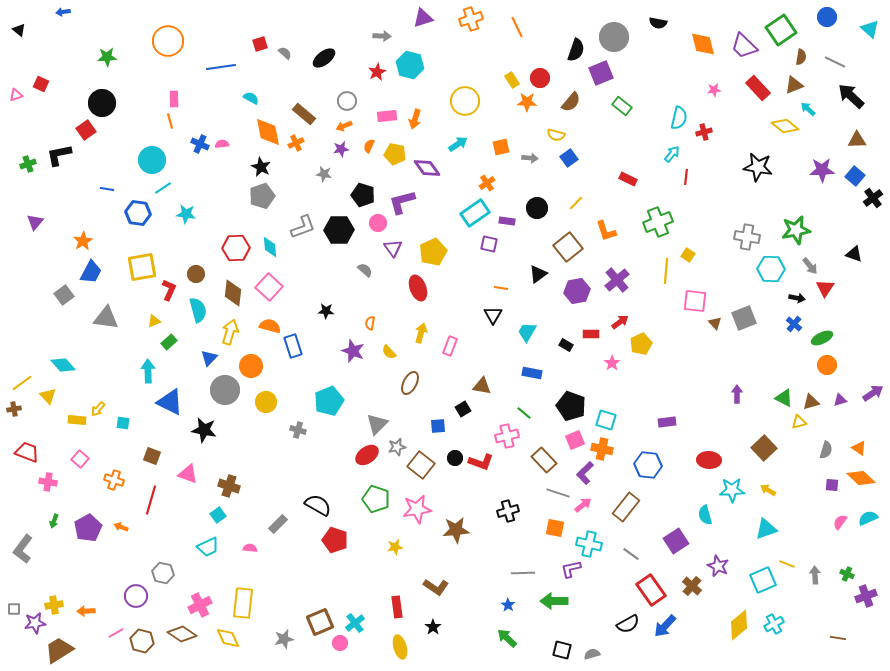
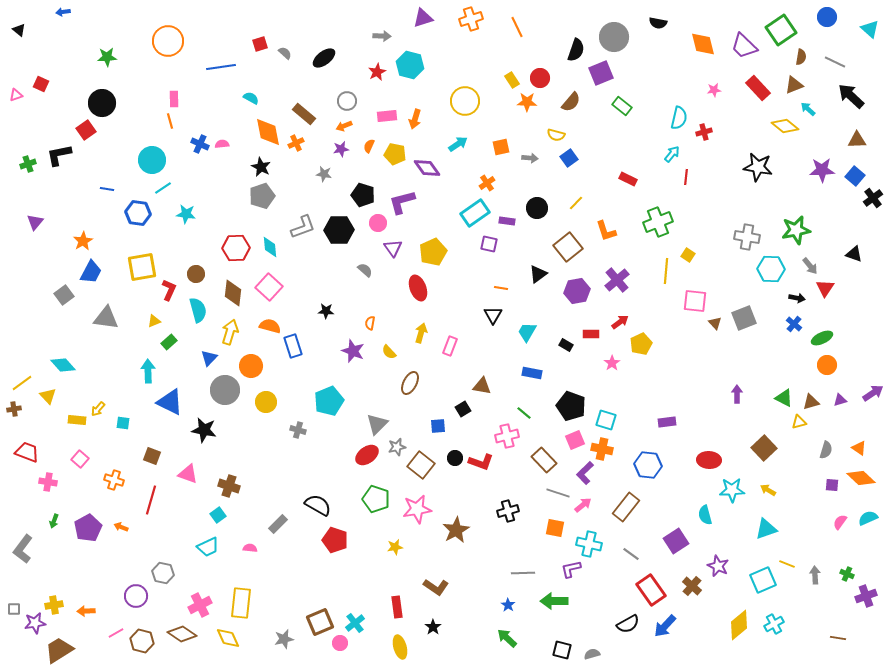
brown star at (456, 530): rotated 24 degrees counterclockwise
yellow rectangle at (243, 603): moved 2 px left
